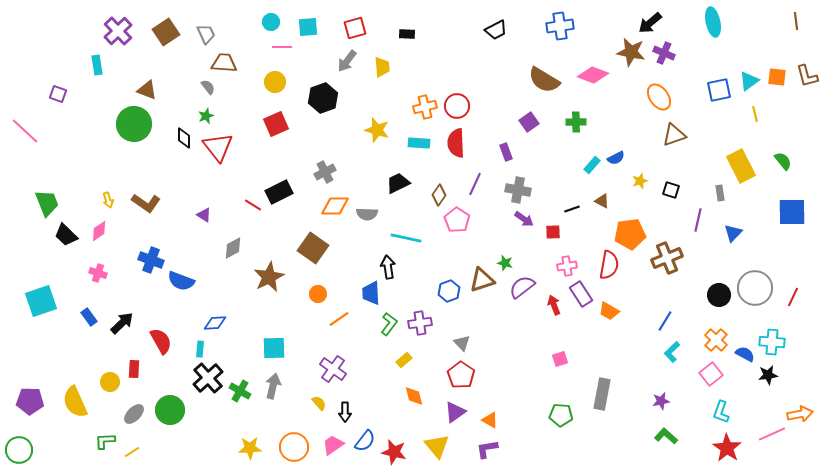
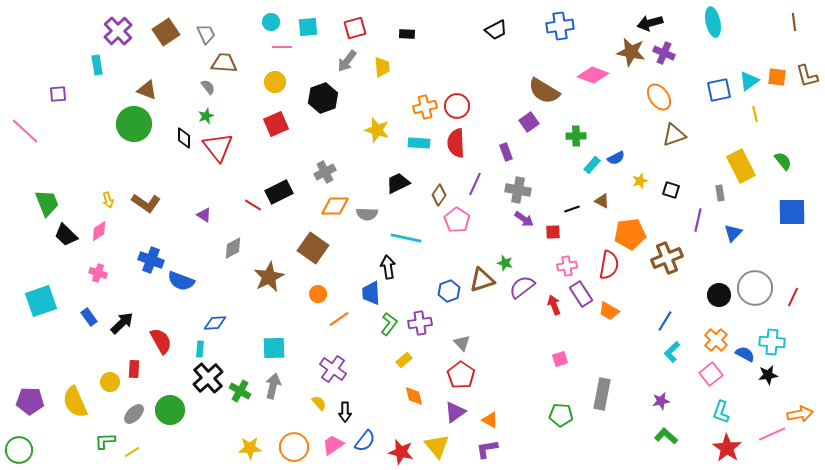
brown line at (796, 21): moved 2 px left, 1 px down
black arrow at (650, 23): rotated 25 degrees clockwise
brown semicircle at (544, 80): moved 11 px down
purple square at (58, 94): rotated 24 degrees counterclockwise
green cross at (576, 122): moved 14 px down
red star at (394, 452): moved 7 px right
